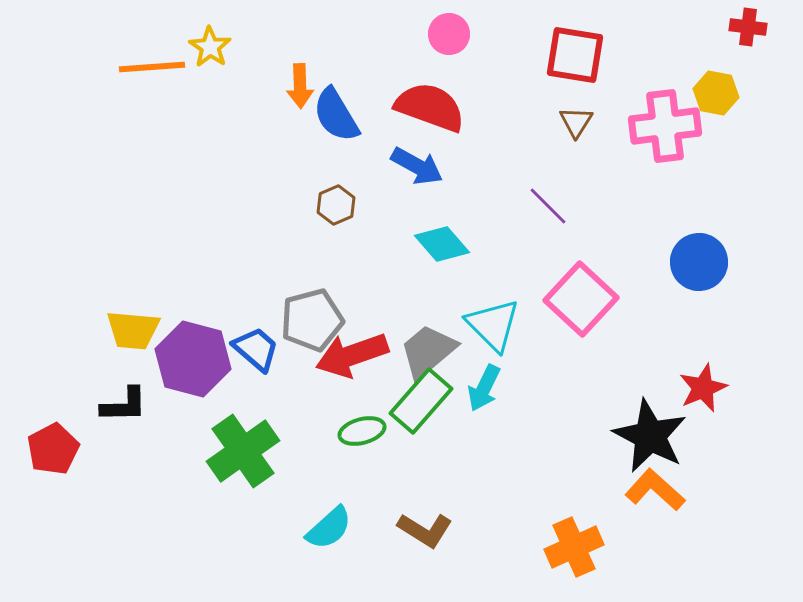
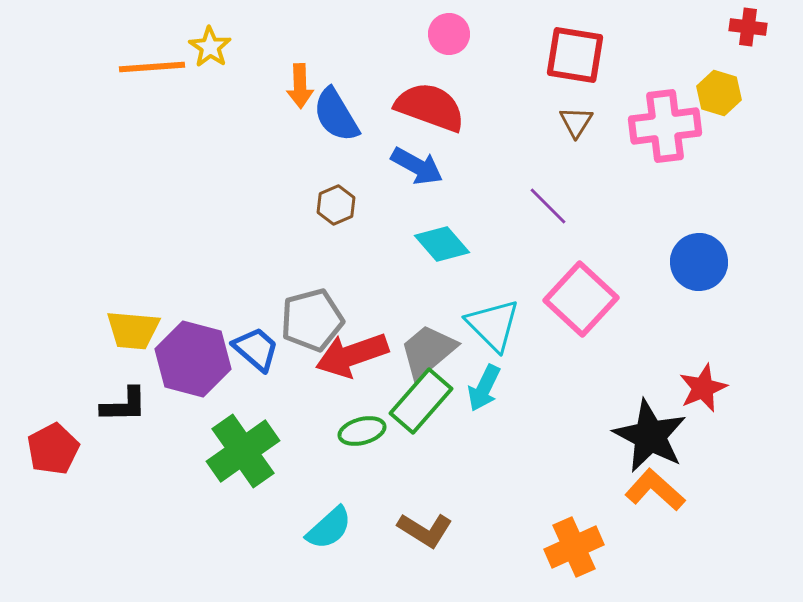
yellow hexagon: moved 3 px right; rotated 6 degrees clockwise
